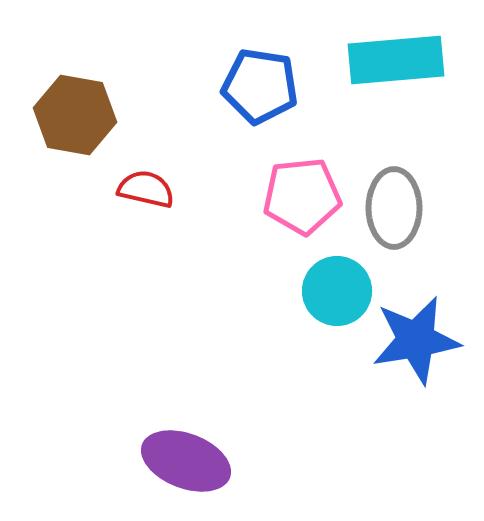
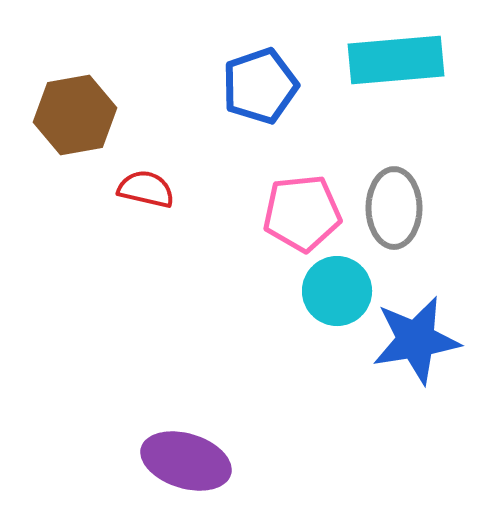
blue pentagon: rotated 28 degrees counterclockwise
brown hexagon: rotated 20 degrees counterclockwise
pink pentagon: moved 17 px down
purple ellipse: rotated 4 degrees counterclockwise
